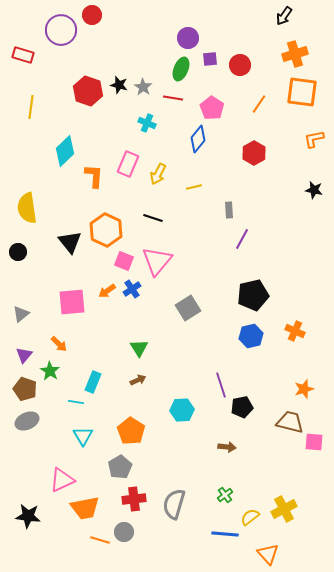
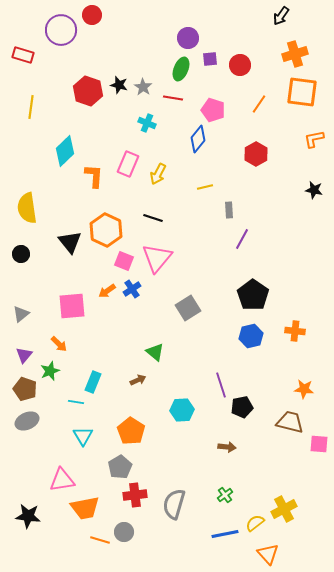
black arrow at (284, 16): moved 3 px left
pink pentagon at (212, 108): moved 1 px right, 2 px down; rotated 15 degrees counterclockwise
red hexagon at (254, 153): moved 2 px right, 1 px down
yellow line at (194, 187): moved 11 px right
black circle at (18, 252): moved 3 px right, 2 px down
pink triangle at (157, 261): moved 3 px up
black pentagon at (253, 295): rotated 24 degrees counterclockwise
pink square at (72, 302): moved 4 px down
orange cross at (295, 331): rotated 18 degrees counterclockwise
green triangle at (139, 348): moved 16 px right, 4 px down; rotated 18 degrees counterclockwise
green star at (50, 371): rotated 18 degrees clockwise
orange star at (304, 389): rotated 24 degrees clockwise
pink square at (314, 442): moved 5 px right, 2 px down
pink triangle at (62, 480): rotated 16 degrees clockwise
red cross at (134, 499): moved 1 px right, 4 px up
yellow semicircle at (250, 517): moved 5 px right, 6 px down
blue line at (225, 534): rotated 16 degrees counterclockwise
